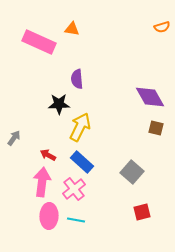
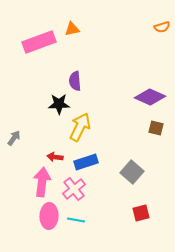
orange triangle: rotated 21 degrees counterclockwise
pink rectangle: rotated 44 degrees counterclockwise
purple semicircle: moved 2 px left, 2 px down
purple diamond: rotated 36 degrees counterclockwise
red arrow: moved 7 px right, 2 px down; rotated 21 degrees counterclockwise
blue rectangle: moved 4 px right; rotated 60 degrees counterclockwise
red square: moved 1 px left, 1 px down
